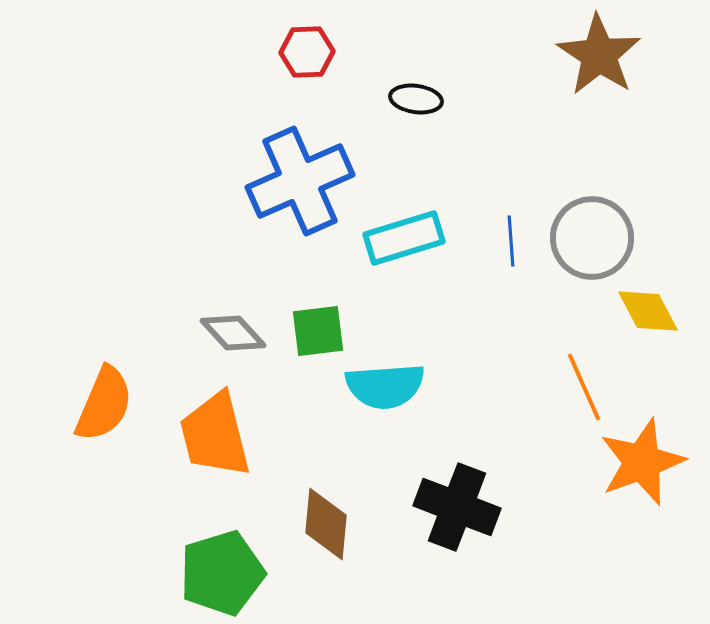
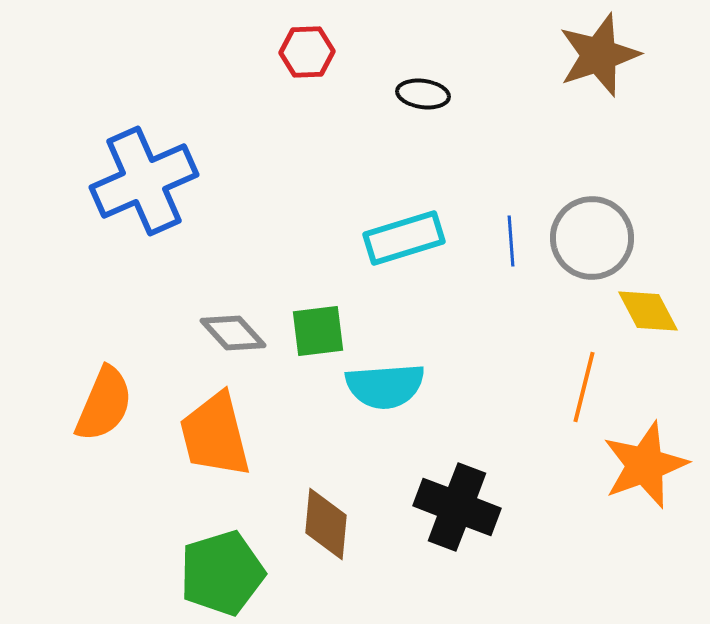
brown star: rotated 20 degrees clockwise
black ellipse: moved 7 px right, 5 px up
blue cross: moved 156 px left
orange line: rotated 38 degrees clockwise
orange star: moved 3 px right, 3 px down
